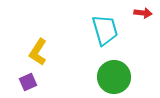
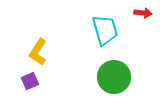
purple square: moved 2 px right, 1 px up
